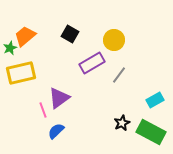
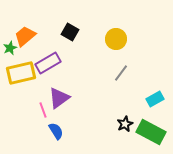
black square: moved 2 px up
yellow circle: moved 2 px right, 1 px up
purple rectangle: moved 44 px left
gray line: moved 2 px right, 2 px up
cyan rectangle: moved 1 px up
black star: moved 3 px right, 1 px down
blue semicircle: rotated 102 degrees clockwise
